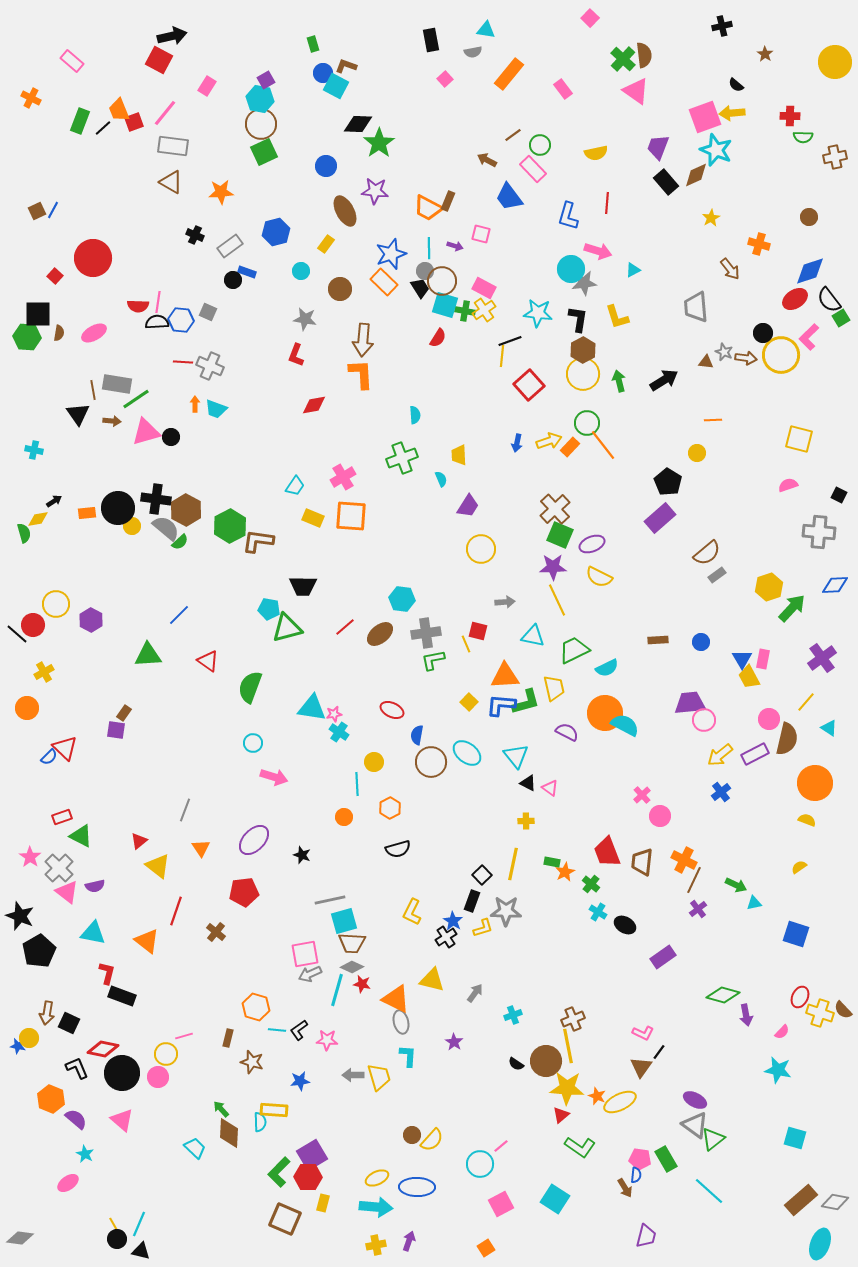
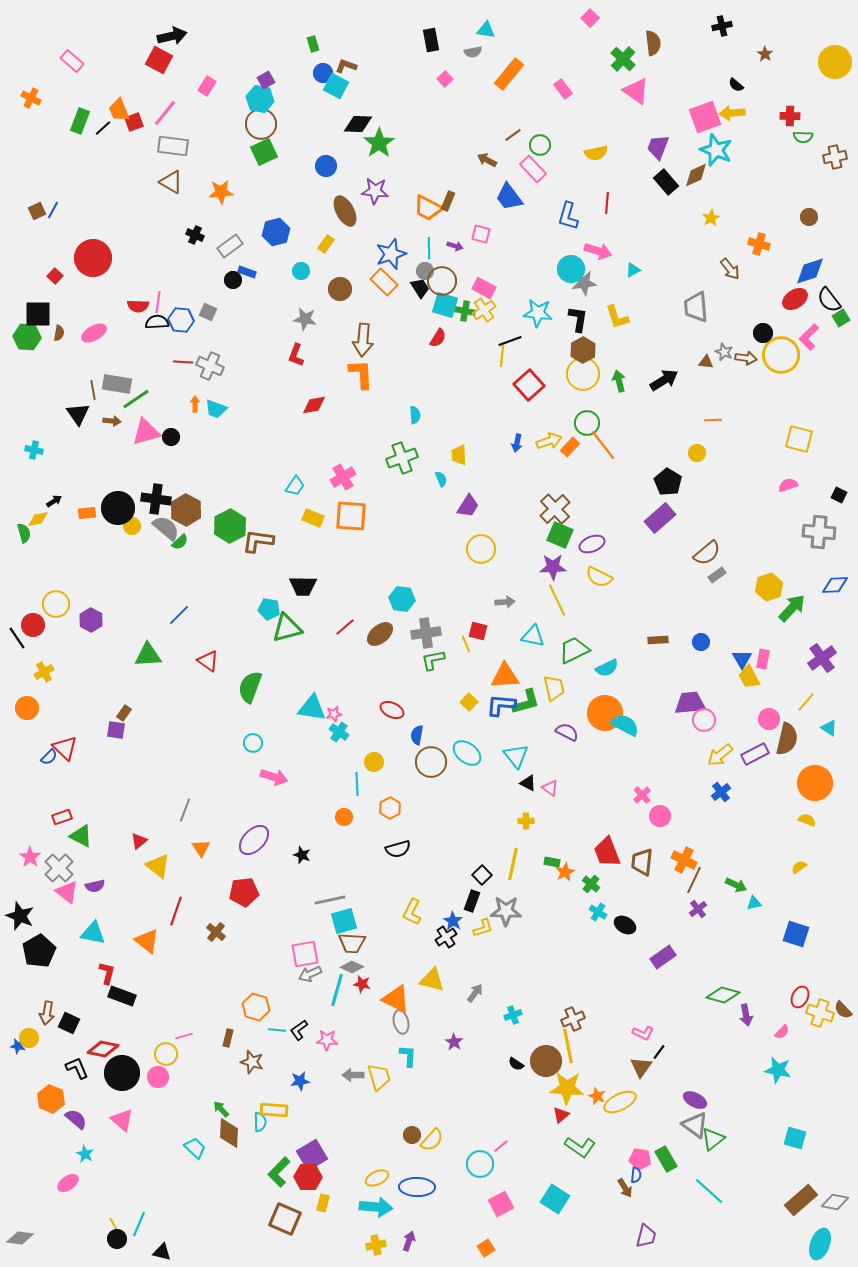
brown semicircle at (644, 55): moved 9 px right, 12 px up
black line at (17, 634): moved 4 px down; rotated 15 degrees clockwise
black triangle at (141, 1251): moved 21 px right, 1 px down
